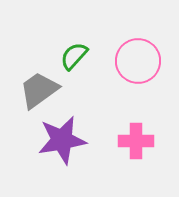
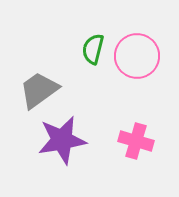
green semicircle: moved 19 px right, 7 px up; rotated 28 degrees counterclockwise
pink circle: moved 1 px left, 5 px up
pink cross: rotated 16 degrees clockwise
